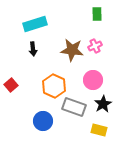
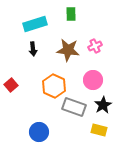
green rectangle: moved 26 px left
brown star: moved 4 px left
black star: moved 1 px down
blue circle: moved 4 px left, 11 px down
